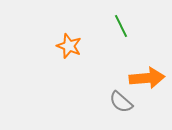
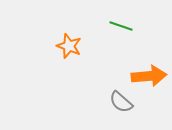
green line: rotated 45 degrees counterclockwise
orange arrow: moved 2 px right, 2 px up
